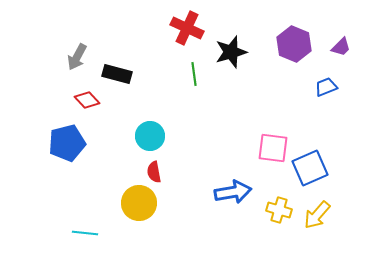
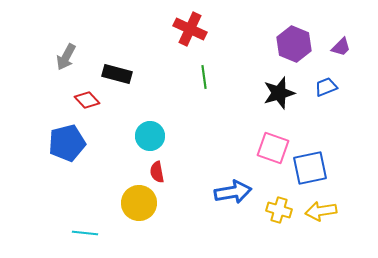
red cross: moved 3 px right, 1 px down
black star: moved 48 px right, 41 px down
gray arrow: moved 11 px left
green line: moved 10 px right, 3 px down
pink square: rotated 12 degrees clockwise
blue square: rotated 12 degrees clockwise
red semicircle: moved 3 px right
yellow arrow: moved 4 px right, 4 px up; rotated 40 degrees clockwise
